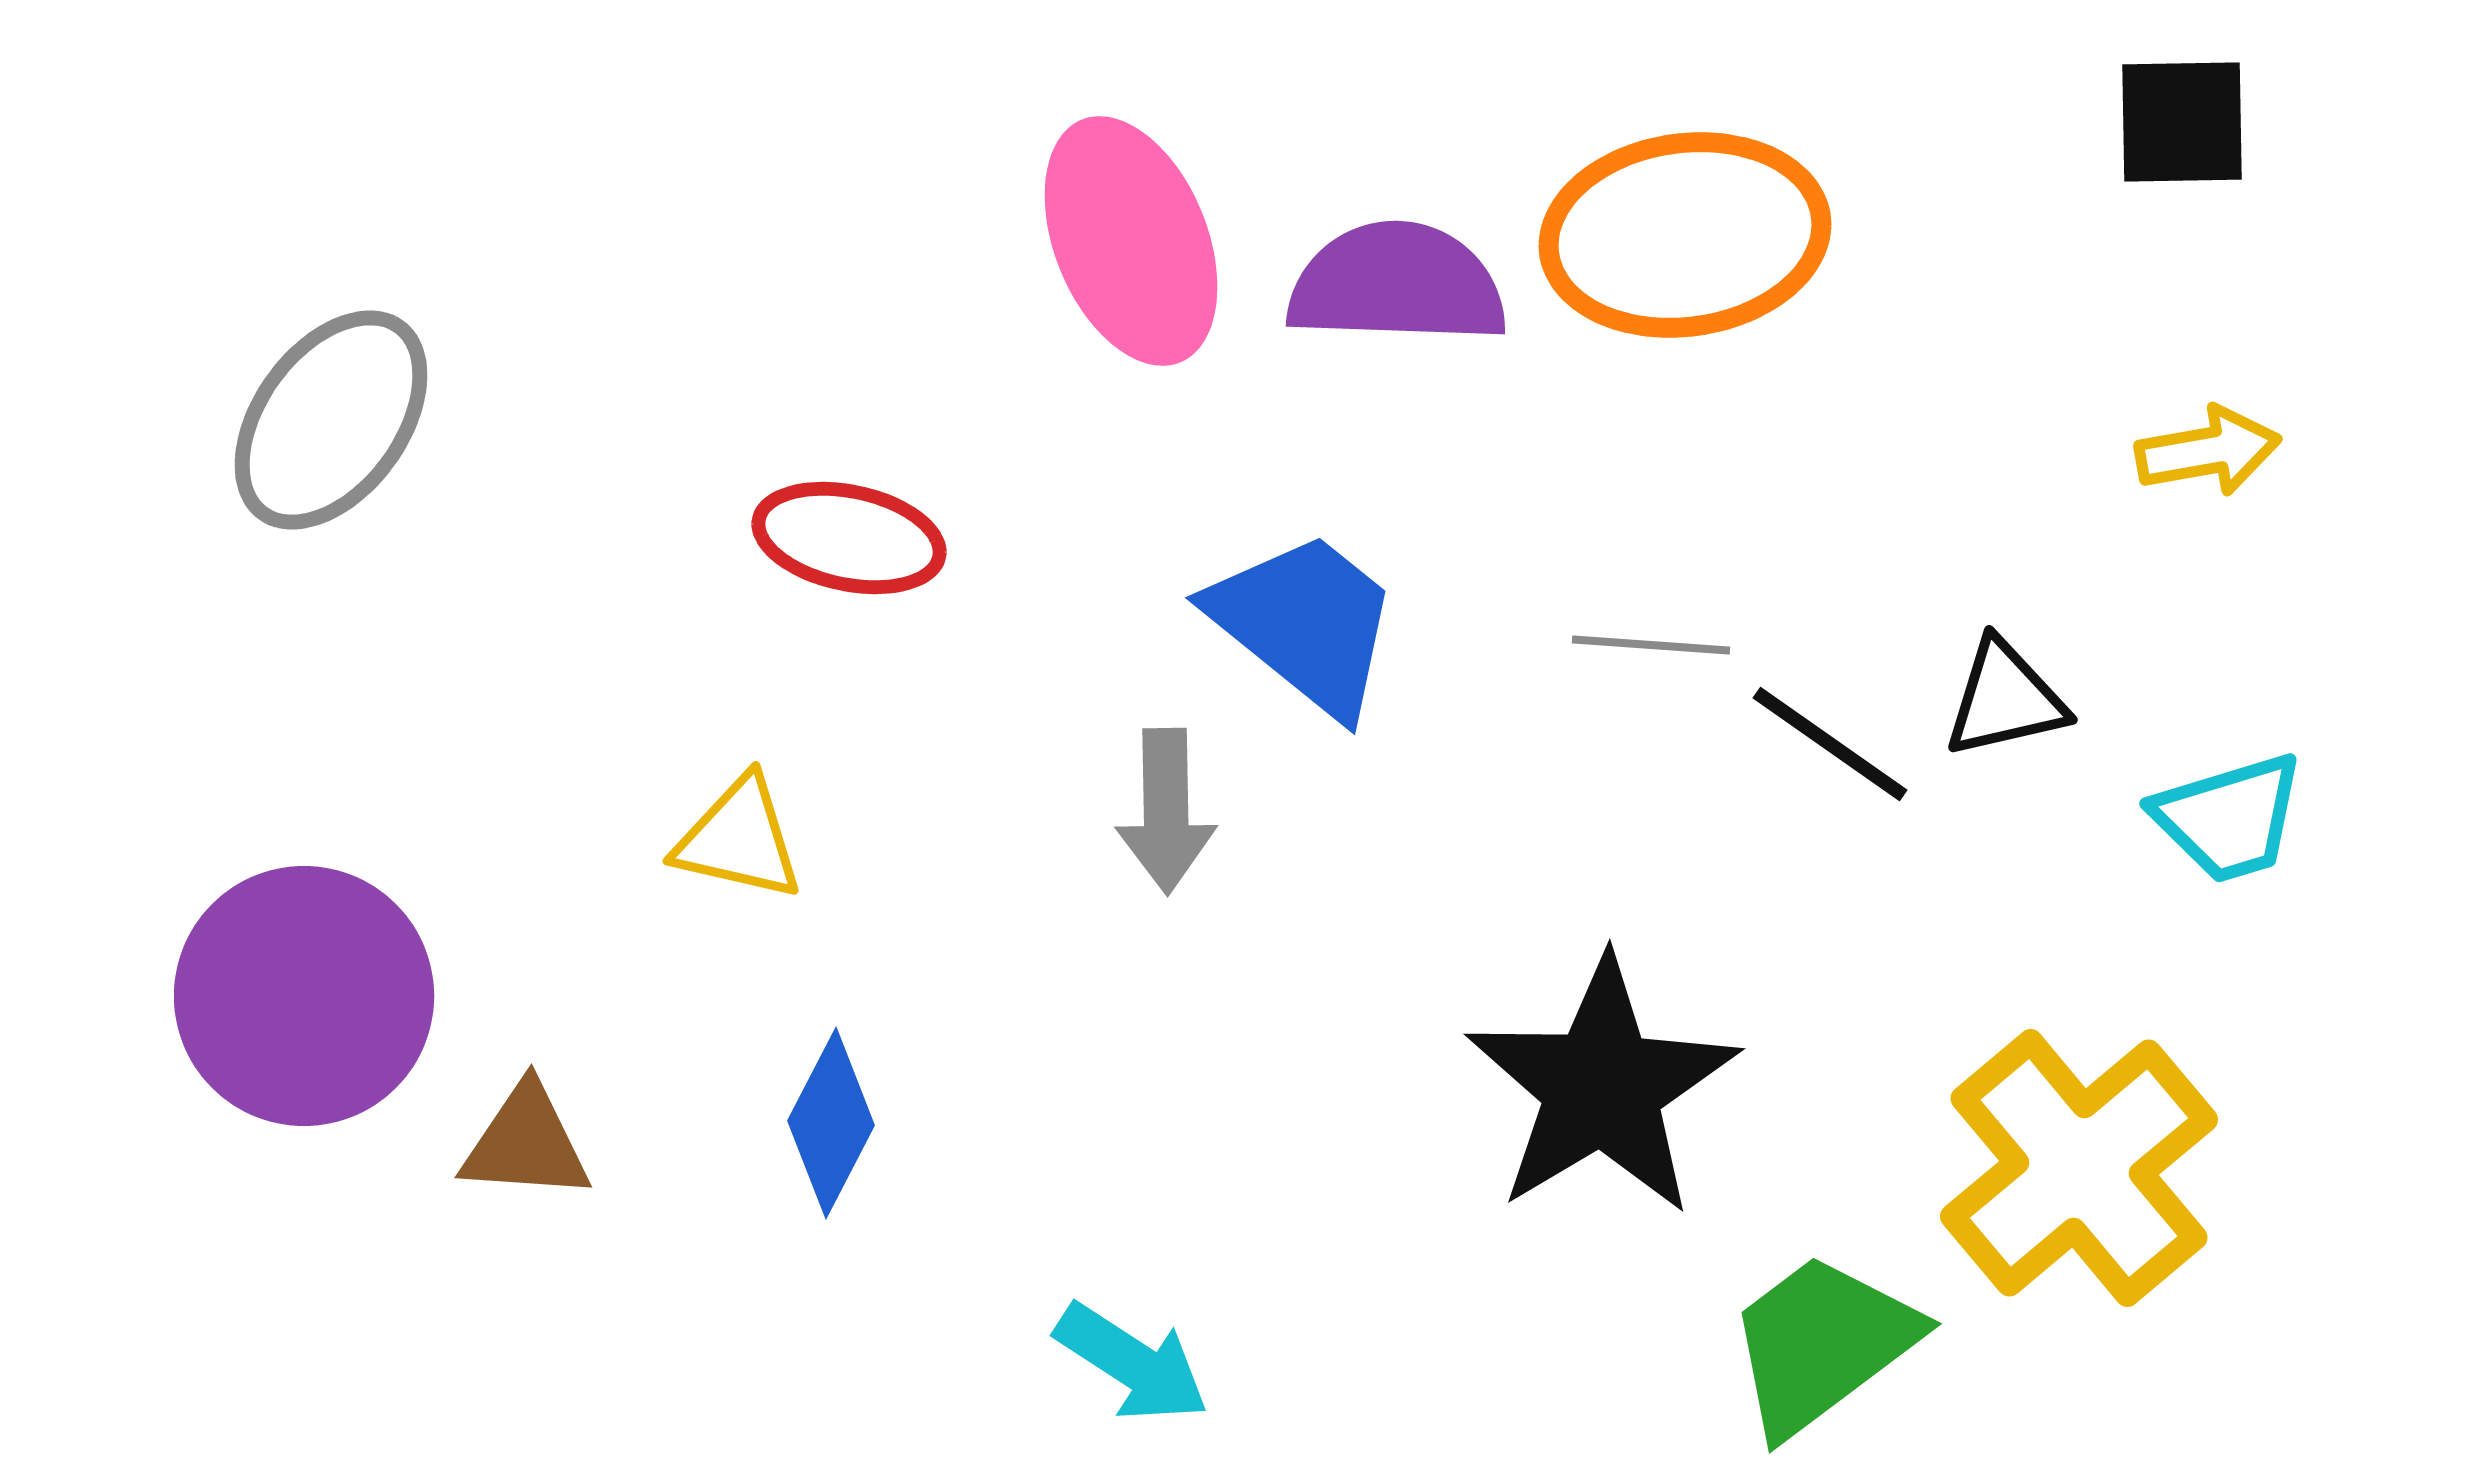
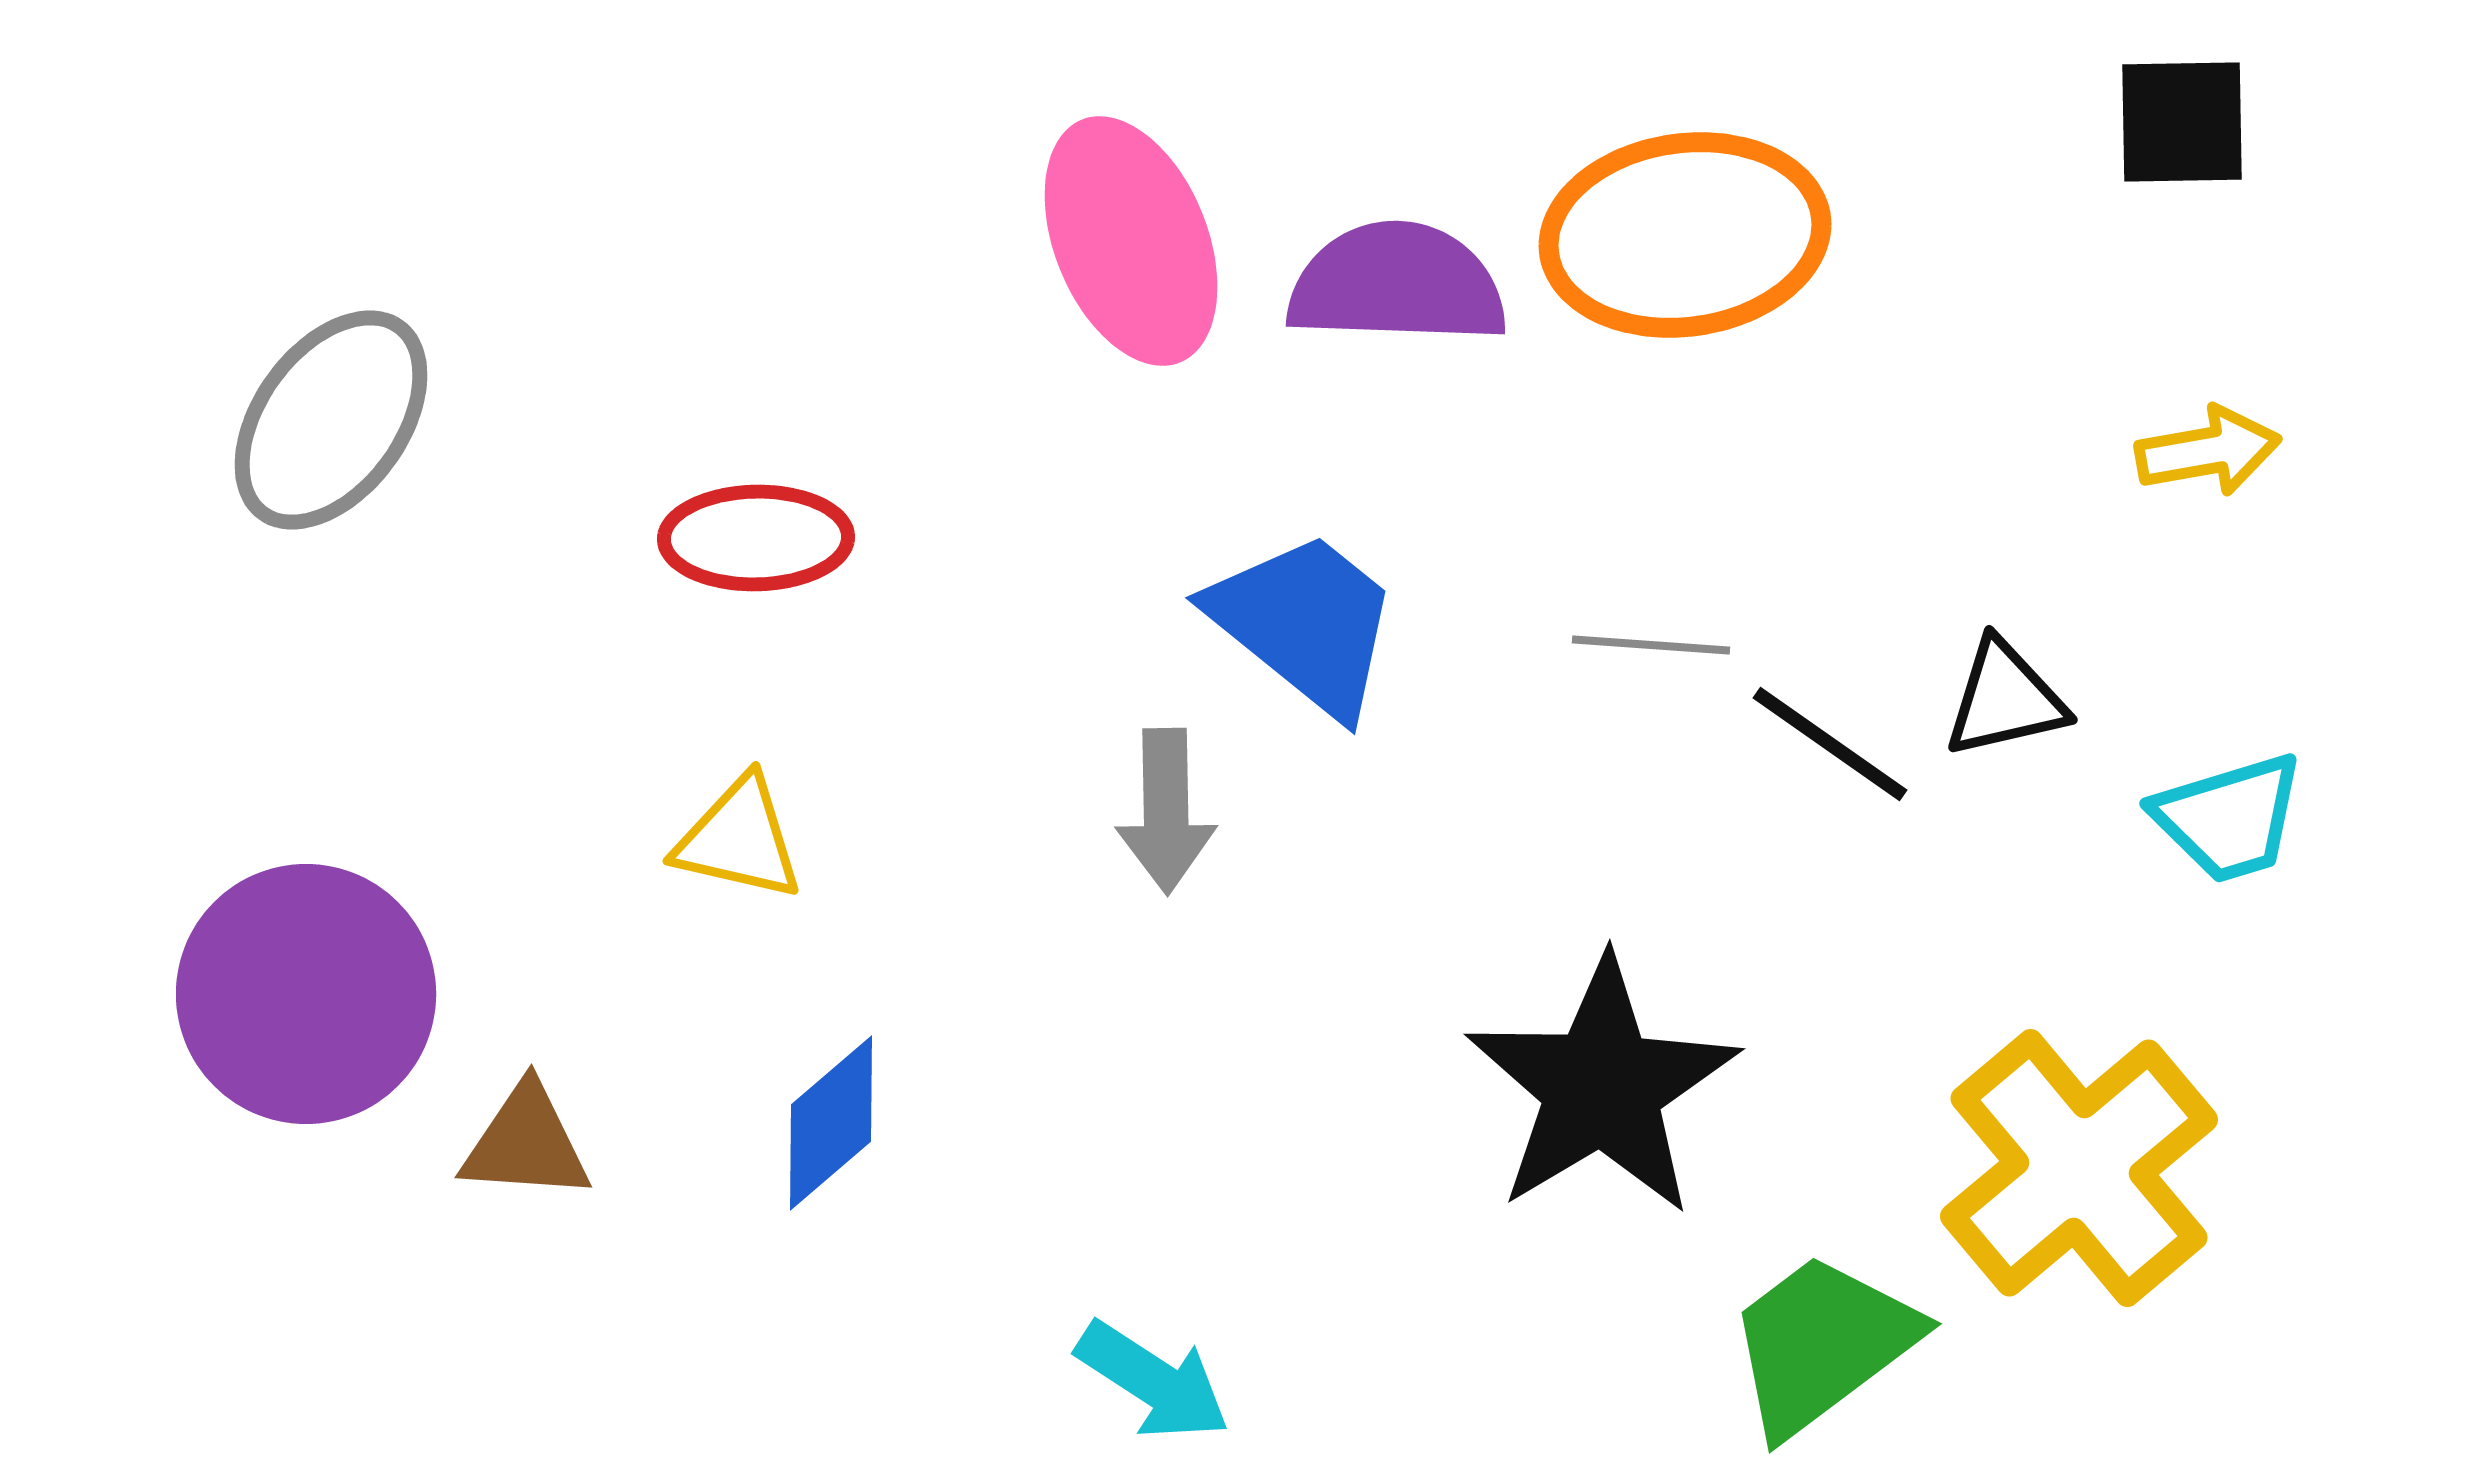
red ellipse: moved 93 px left; rotated 13 degrees counterclockwise
purple circle: moved 2 px right, 2 px up
blue diamond: rotated 22 degrees clockwise
cyan arrow: moved 21 px right, 18 px down
